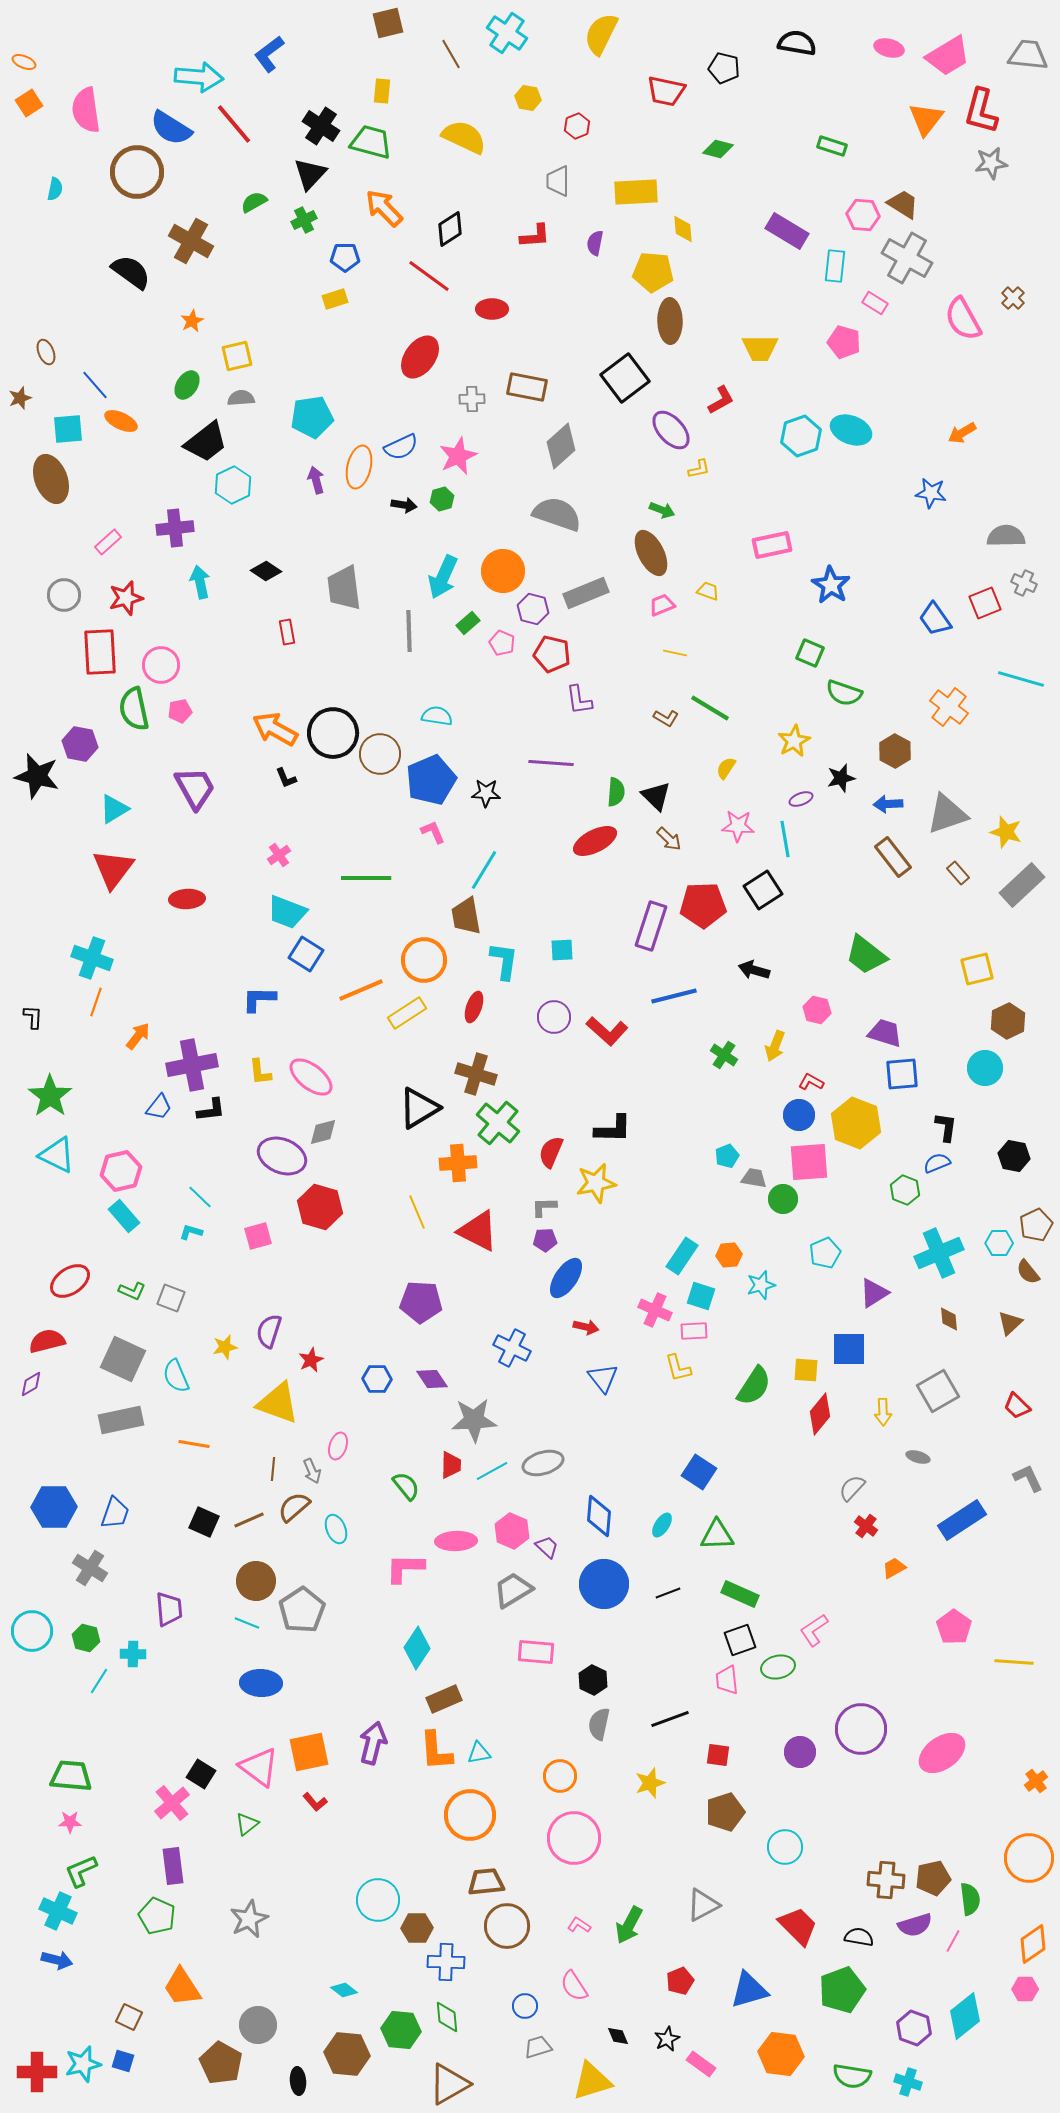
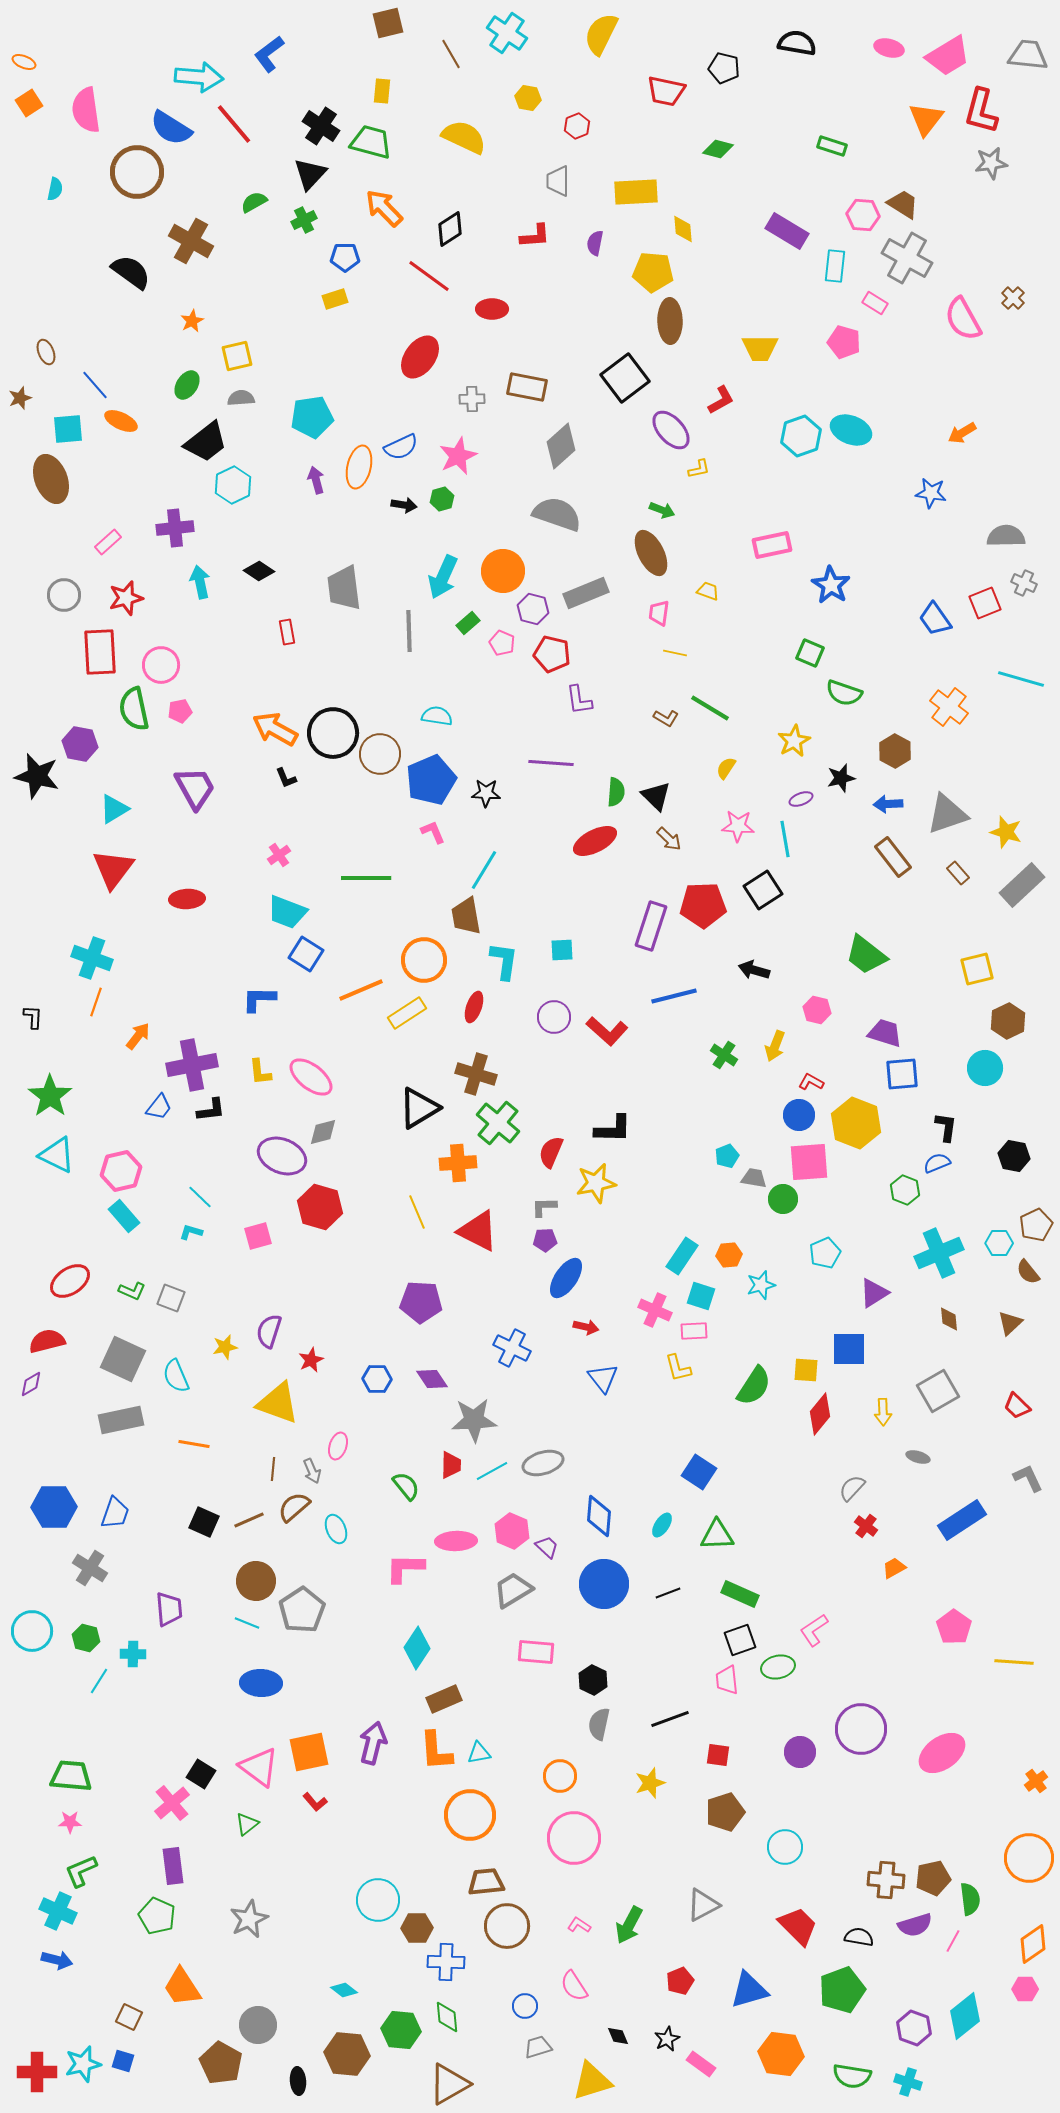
black diamond at (266, 571): moved 7 px left
pink trapezoid at (662, 605): moved 3 px left, 8 px down; rotated 60 degrees counterclockwise
